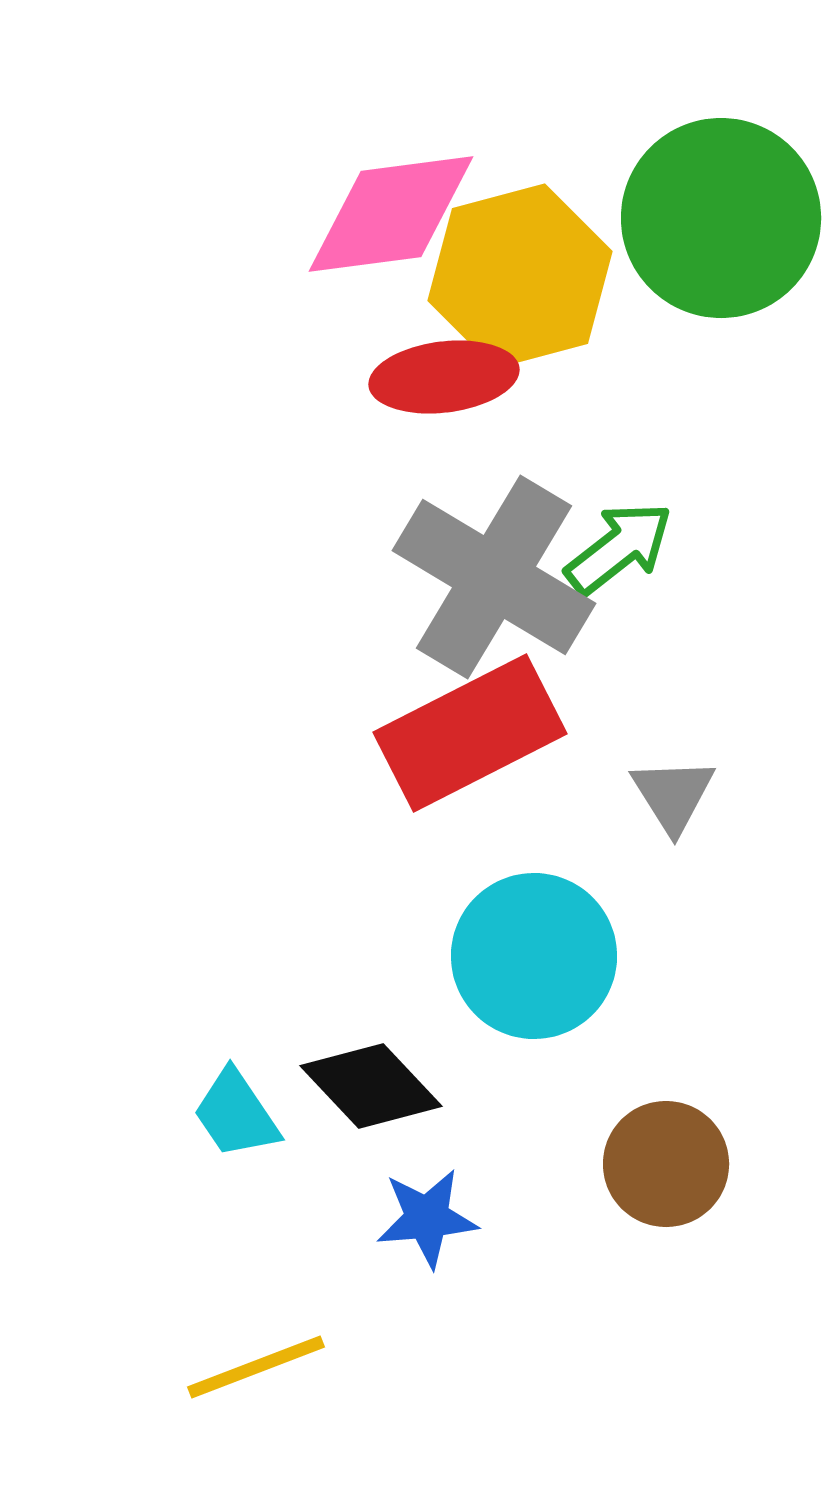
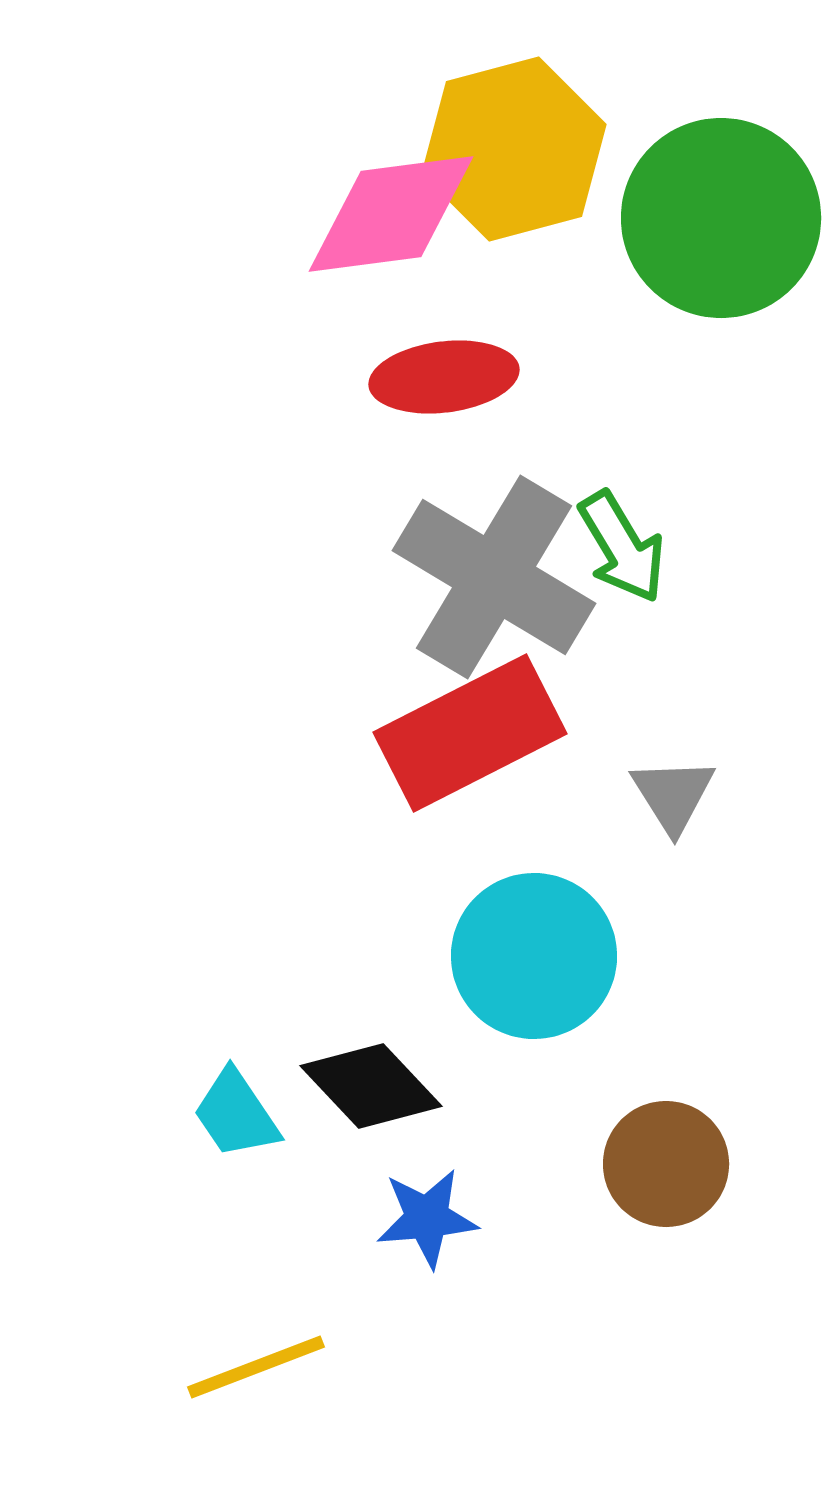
yellow hexagon: moved 6 px left, 127 px up
green arrow: moved 3 px right, 1 px up; rotated 97 degrees clockwise
